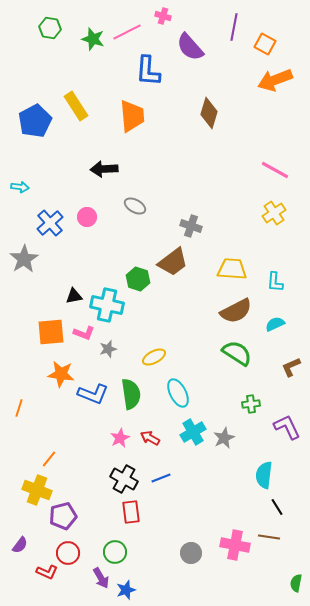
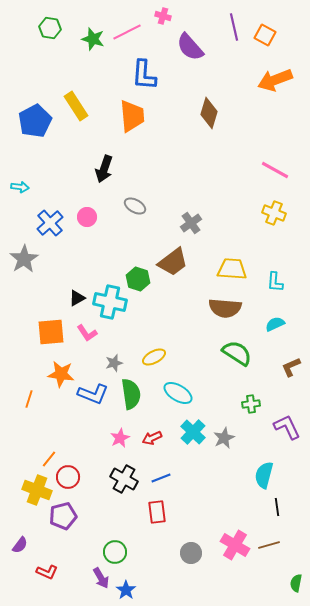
purple line at (234, 27): rotated 24 degrees counterclockwise
orange square at (265, 44): moved 9 px up
blue L-shape at (148, 71): moved 4 px left, 4 px down
black arrow at (104, 169): rotated 68 degrees counterclockwise
yellow cross at (274, 213): rotated 35 degrees counterclockwise
gray cross at (191, 226): moved 3 px up; rotated 35 degrees clockwise
black triangle at (74, 296): moved 3 px right, 2 px down; rotated 18 degrees counterclockwise
cyan cross at (107, 305): moved 3 px right, 3 px up
brown semicircle at (236, 311): moved 11 px left, 3 px up; rotated 32 degrees clockwise
pink L-shape at (84, 333): moved 3 px right; rotated 35 degrees clockwise
gray star at (108, 349): moved 6 px right, 14 px down
cyan ellipse at (178, 393): rotated 32 degrees counterclockwise
orange line at (19, 408): moved 10 px right, 9 px up
cyan cross at (193, 432): rotated 15 degrees counterclockwise
red arrow at (150, 438): moved 2 px right; rotated 54 degrees counterclockwise
cyan semicircle at (264, 475): rotated 8 degrees clockwise
black line at (277, 507): rotated 24 degrees clockwise
red rectangle at (131, 512): moved 26 px right
brown line at (269, 537): moved 8 px down; rotated 25 degrees counterclockwise
pink cross at (235, 545): rotated 20 degrees clockwise
red circle at (68, 553): moved 76 px up
blue star at (126, 590): rotated 18 degrees counterclockwise
